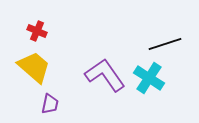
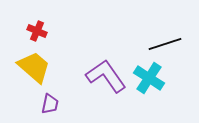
purple L-shape: moved 1 px right, 1 px down
